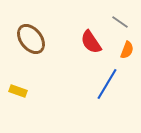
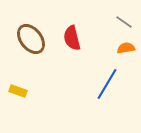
gray line: moved 4 px right
red semicircle: moved 19 px left, 4 px up; rotated 20 degrees clockwise
orange semicircle: moved 1 px left, 2 px up; rotated 120 degrees counterclockwise
